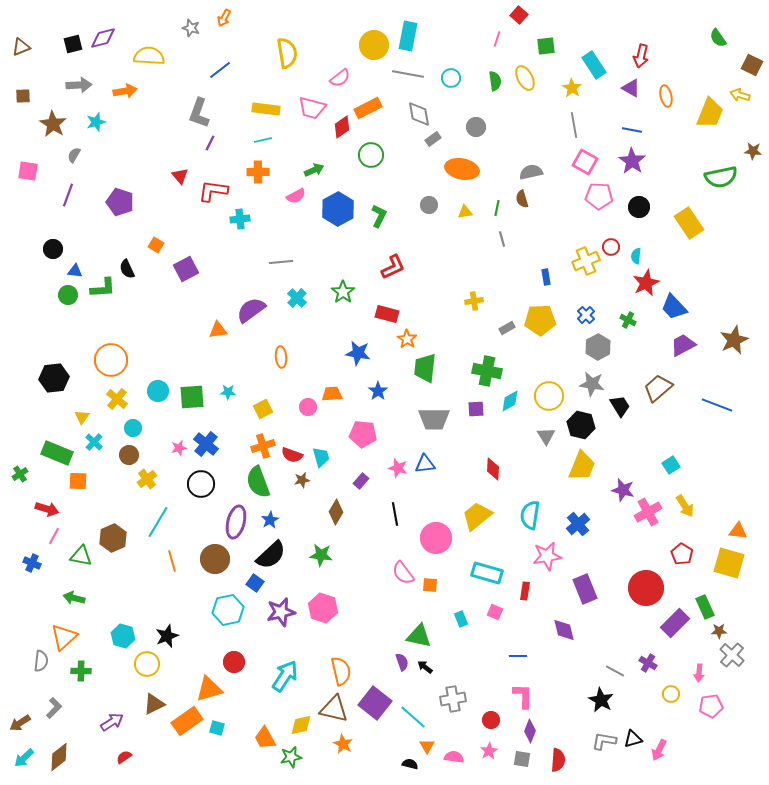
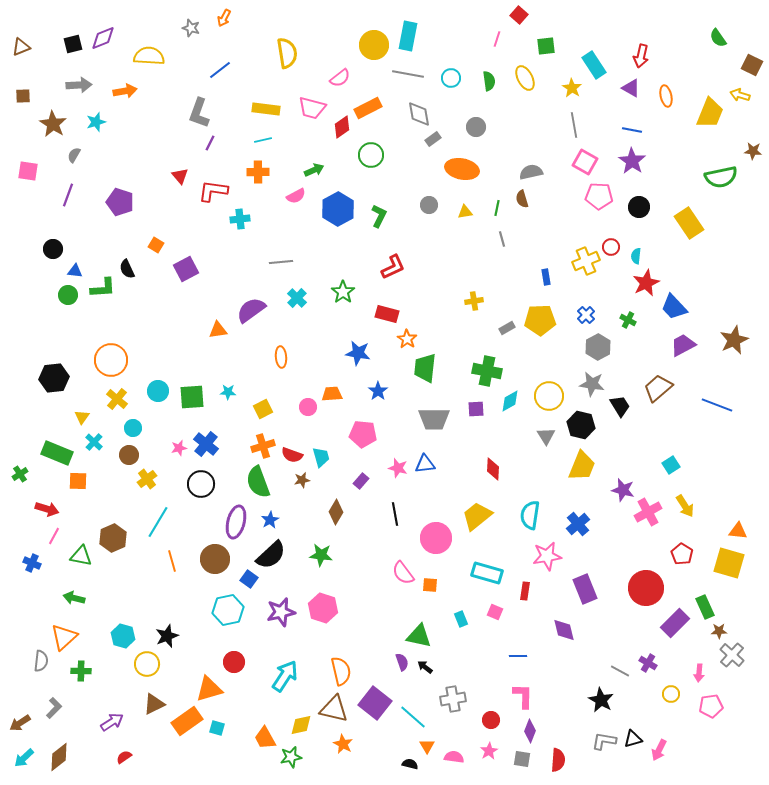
purple diamond at (103, 38): rotated 8 degrees counterclockwise
green semicircle at (495, 81): moved 6 px left
blue square at (255, 583): moved 6 px left, 4 px up
gray line at (615, 671): moved 5 px right
